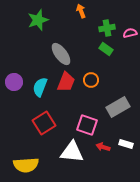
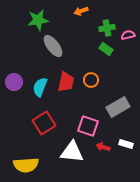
orange arrow: rotated 88 degrees counterclockwise
green star: rotated 10 degrees clockwise
pink semicircle: moved 2 px left, 2 px down
gray ellipse: moved 8 px left, 8 px up
red trapezoid: rotated 10 degrees counterclockwise
pink square: moved 1 px right, 1 px down
